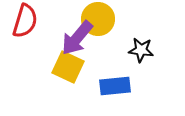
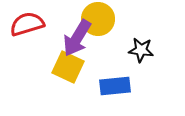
red semicircle: moved 2 px right, 3 px down; rotated 124 degrees counterclockwise
purple arrow: rotated 9 degrees counterclockwise
